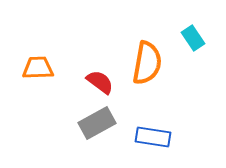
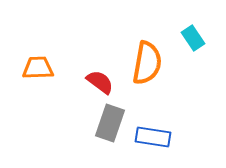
gray rectangle: moved 13 px right; rotated 42 degrees counterclockwise
